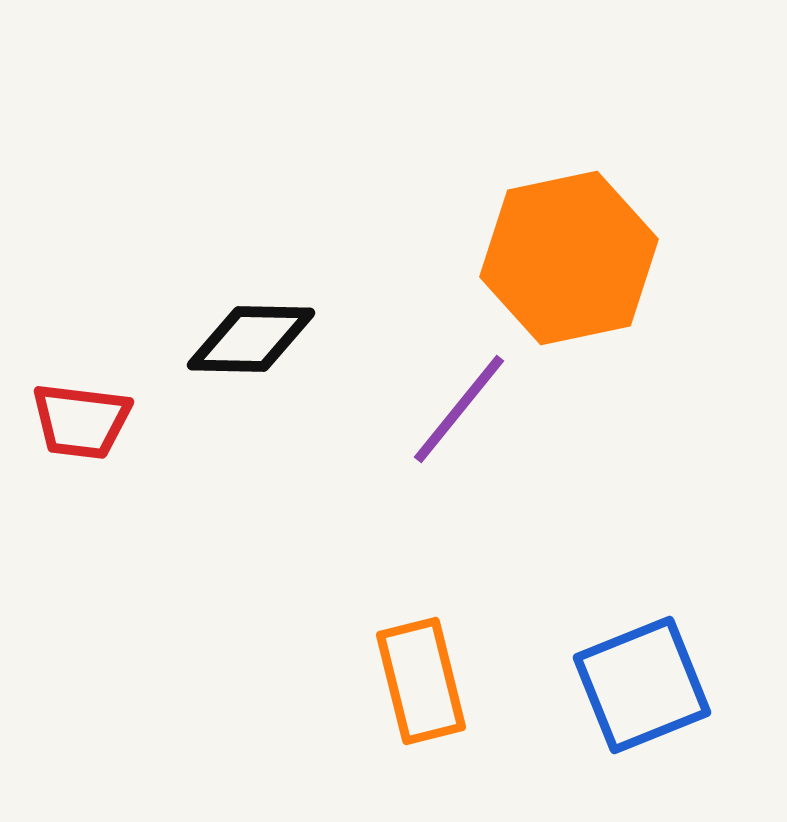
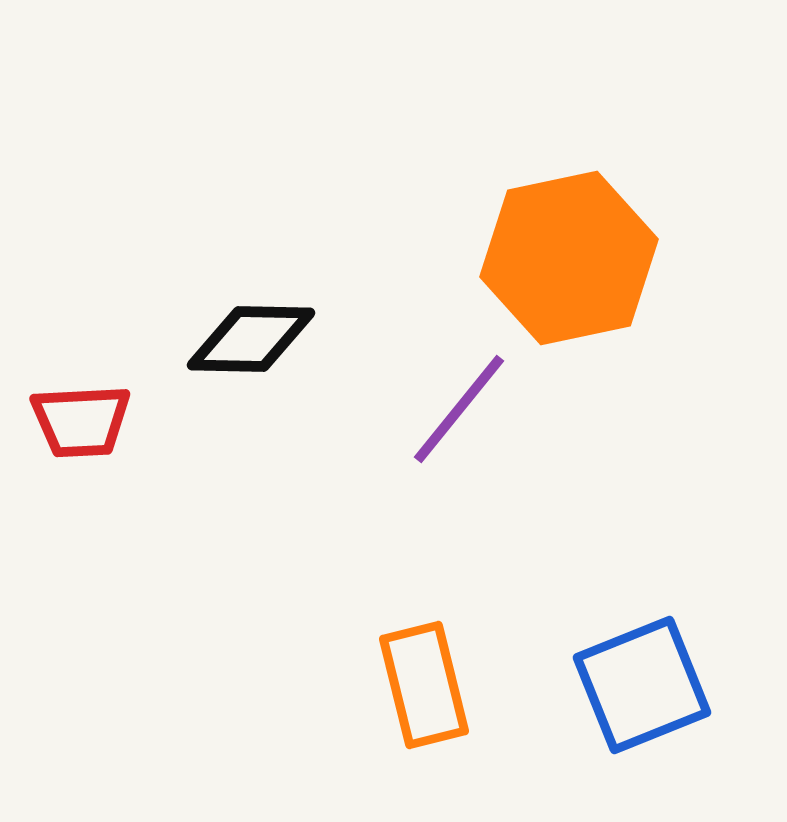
red trapezoid: rotated 10 degrees counterclockwise
orange rectangle: moved 3 px right, 4 px down
